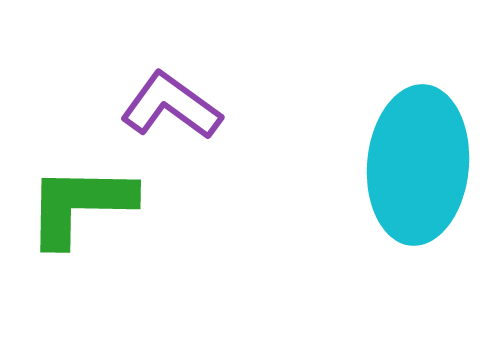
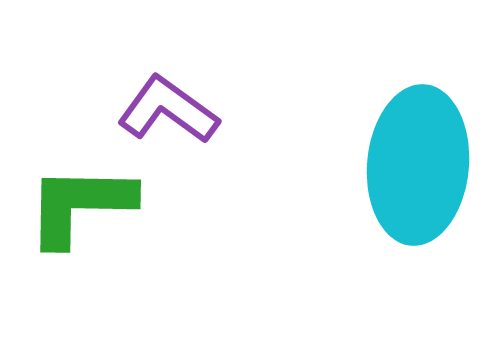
purple L-shape: moved 3 px left, 4 px down
